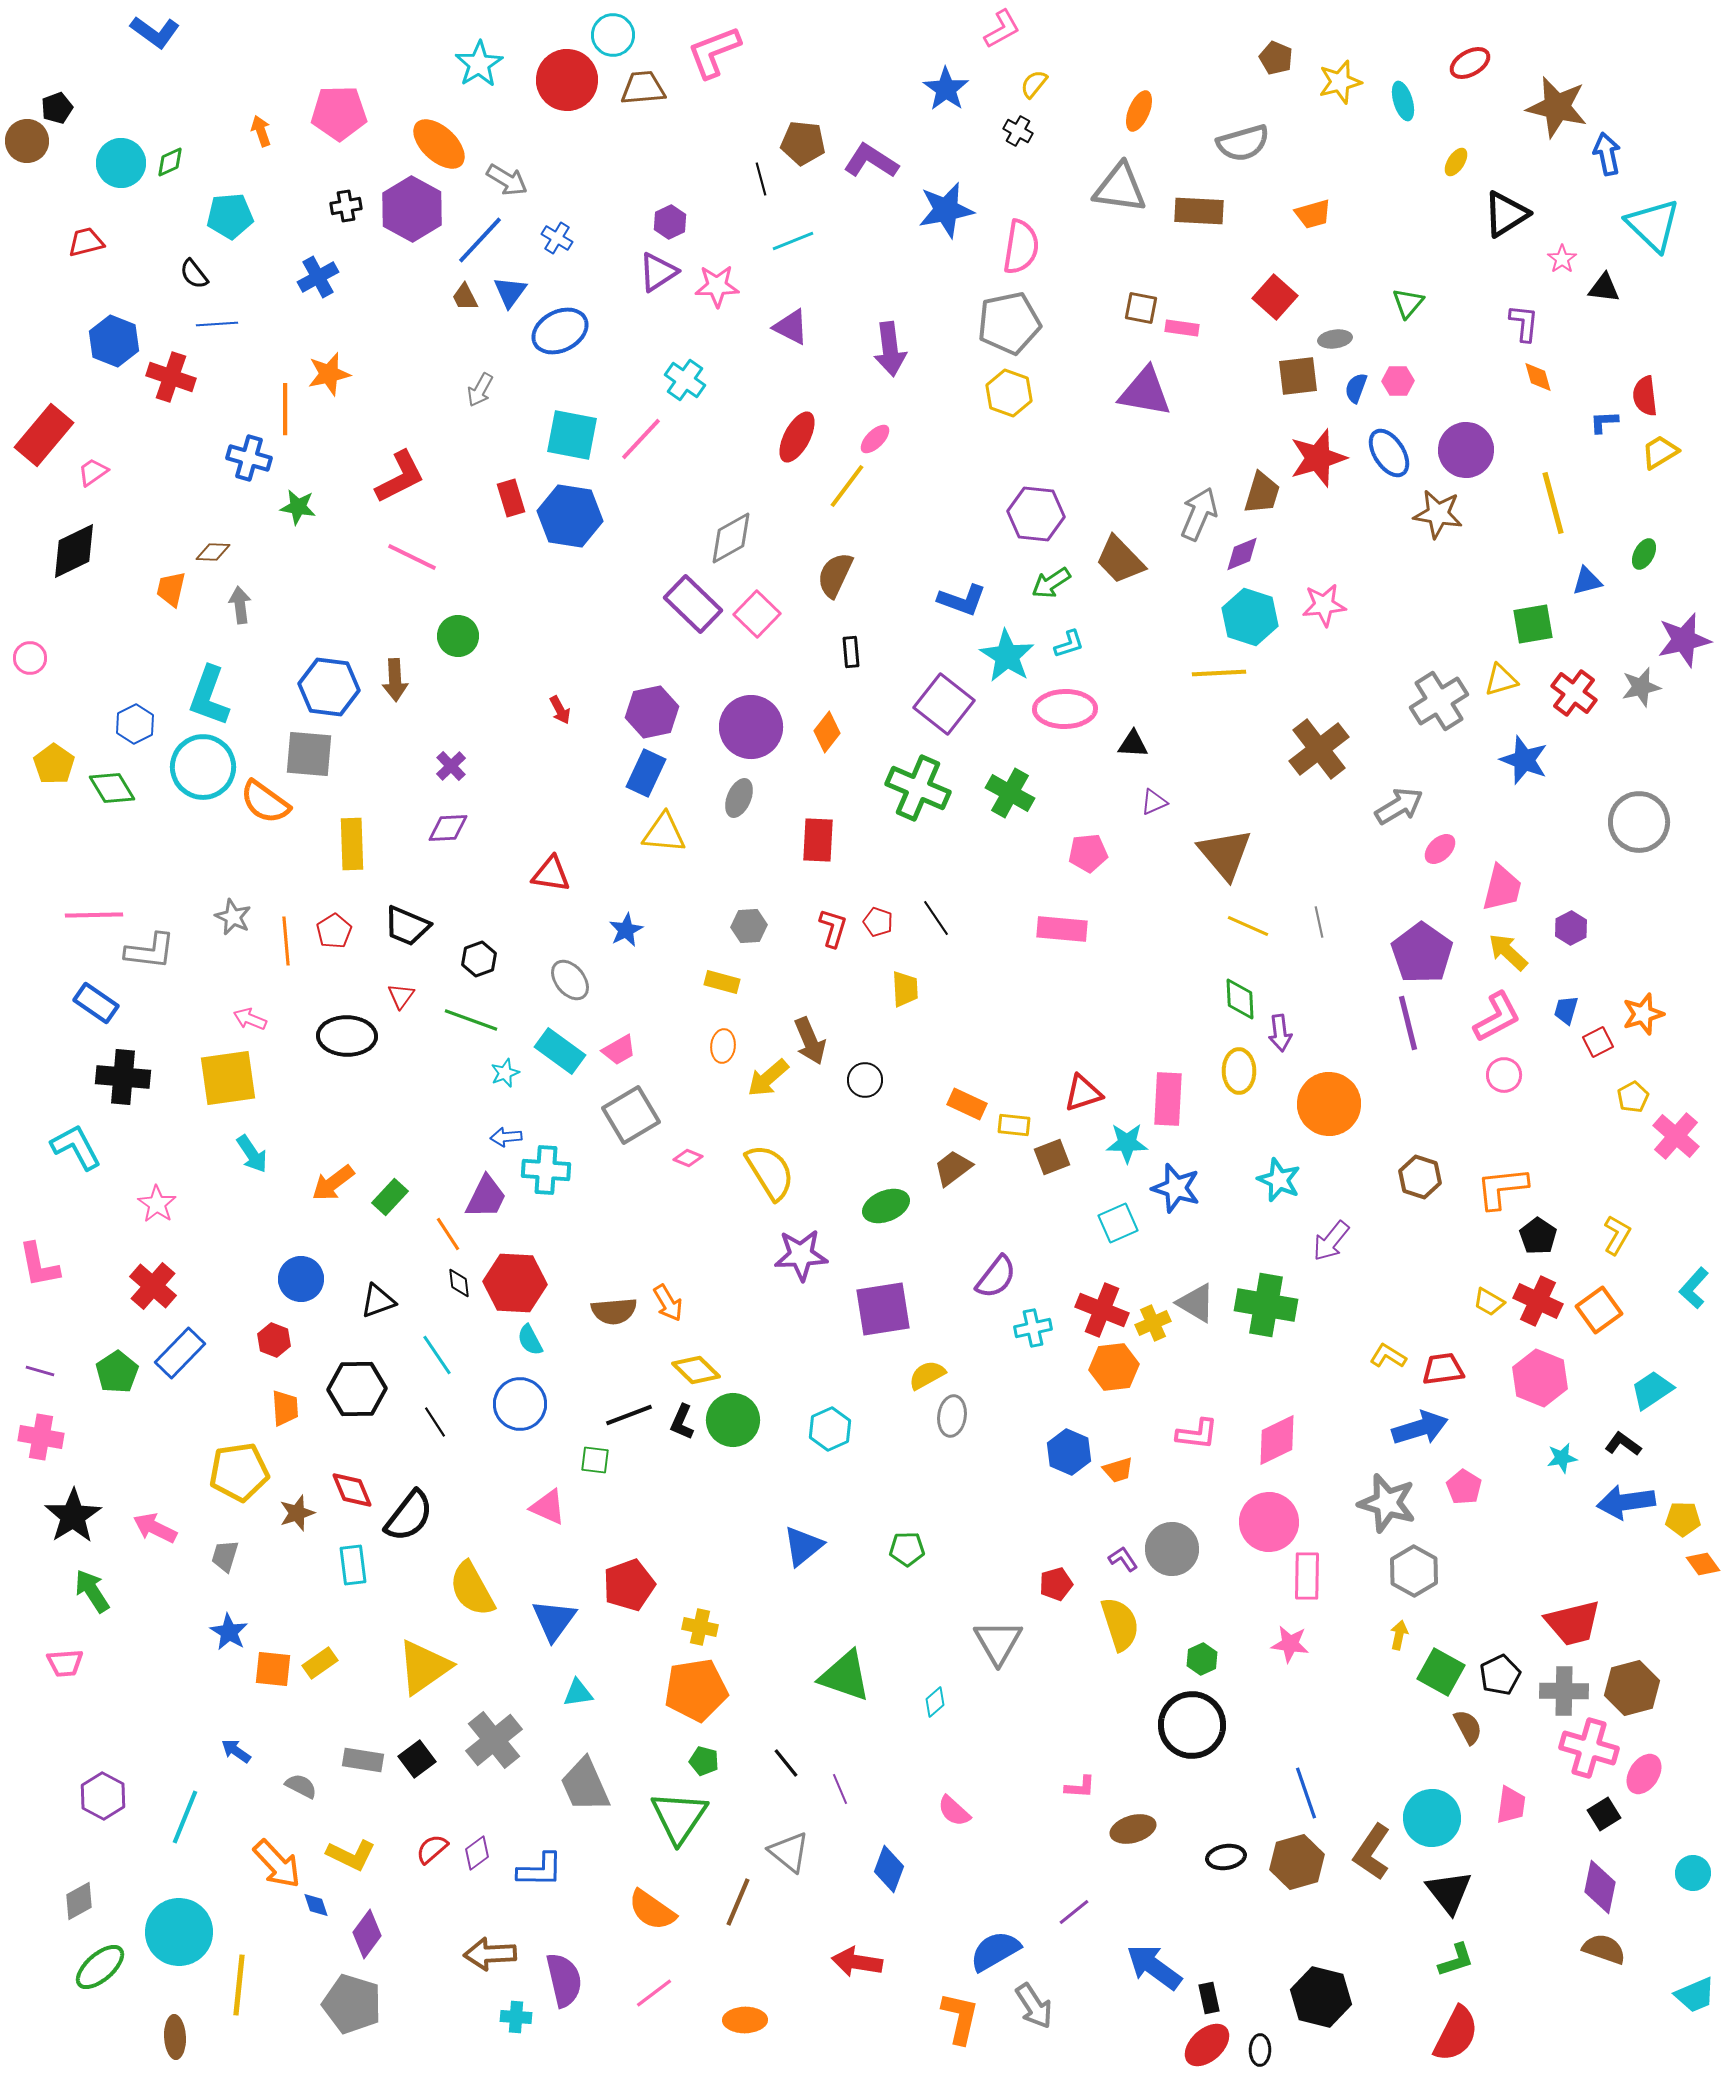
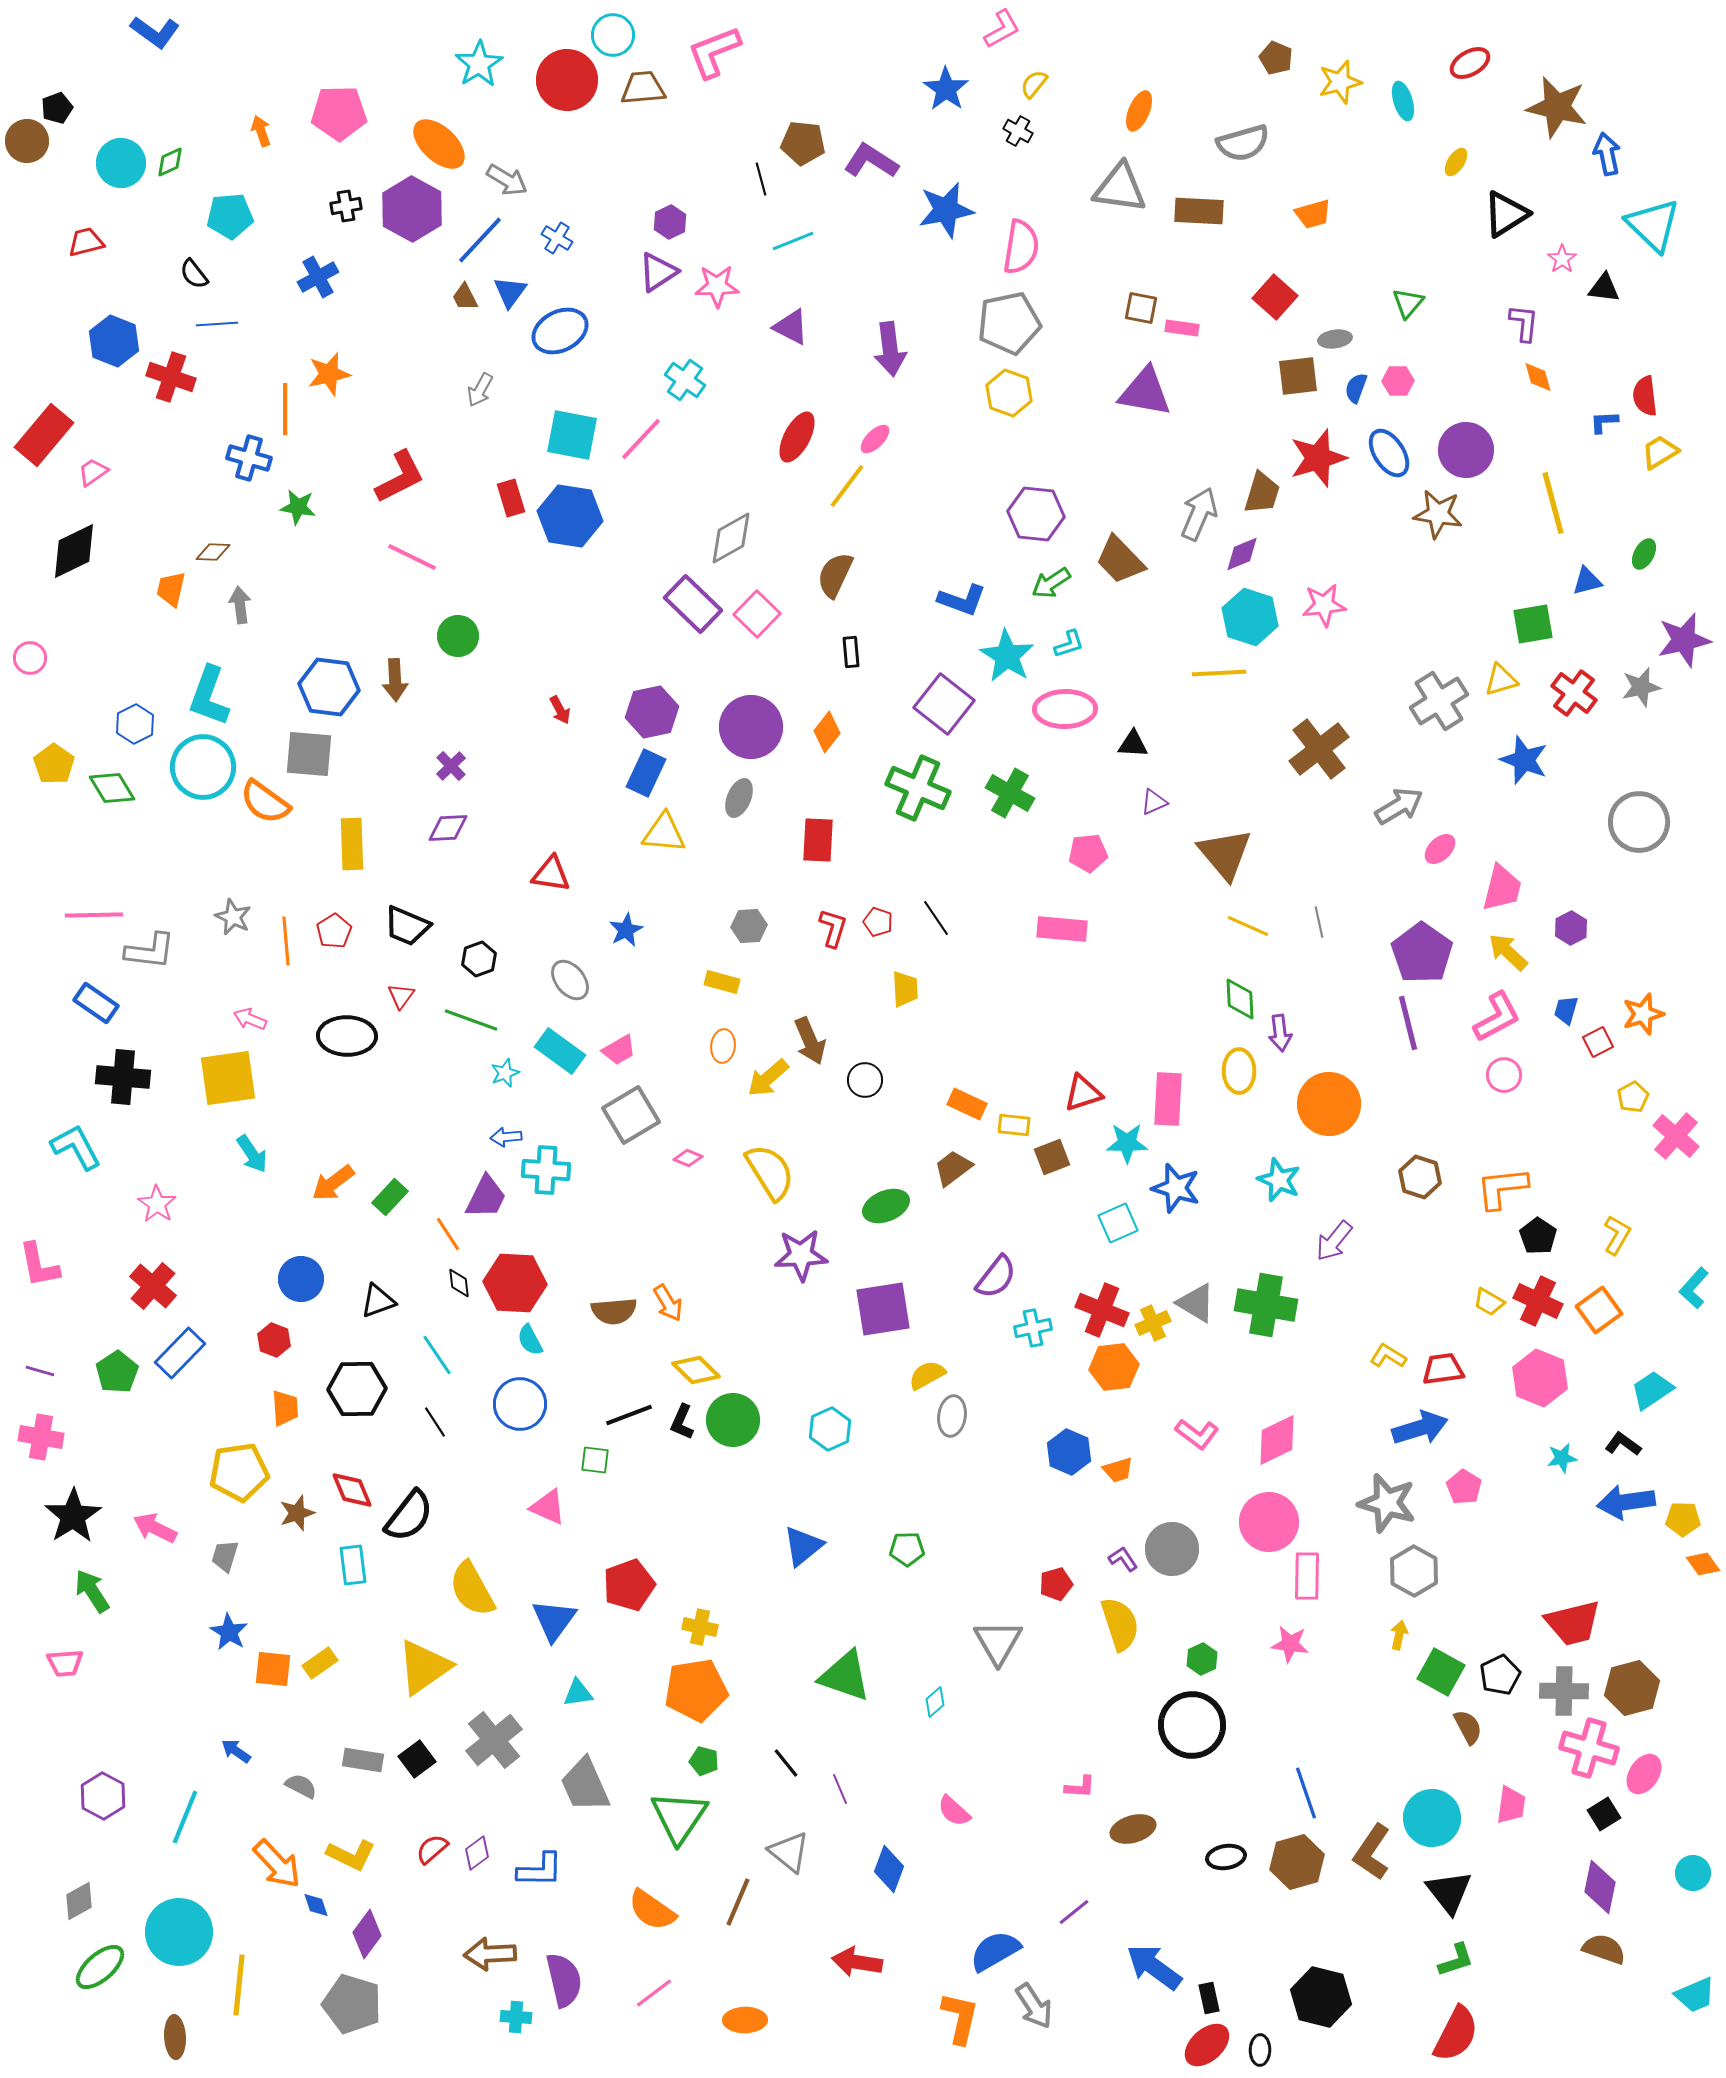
purple arrow at (1331, 1241): moved 3 px right
pink L-shape at (1197, 1434): rotated 30 degrees clockwise
